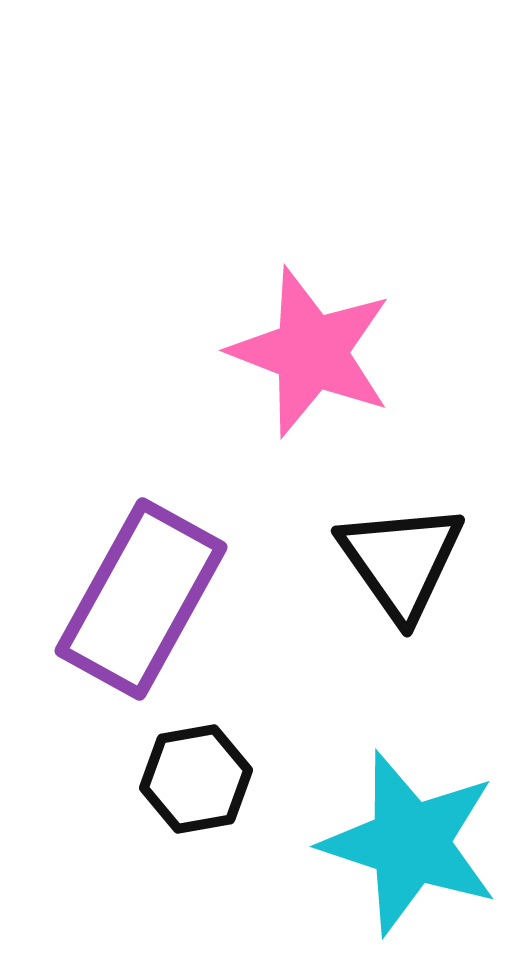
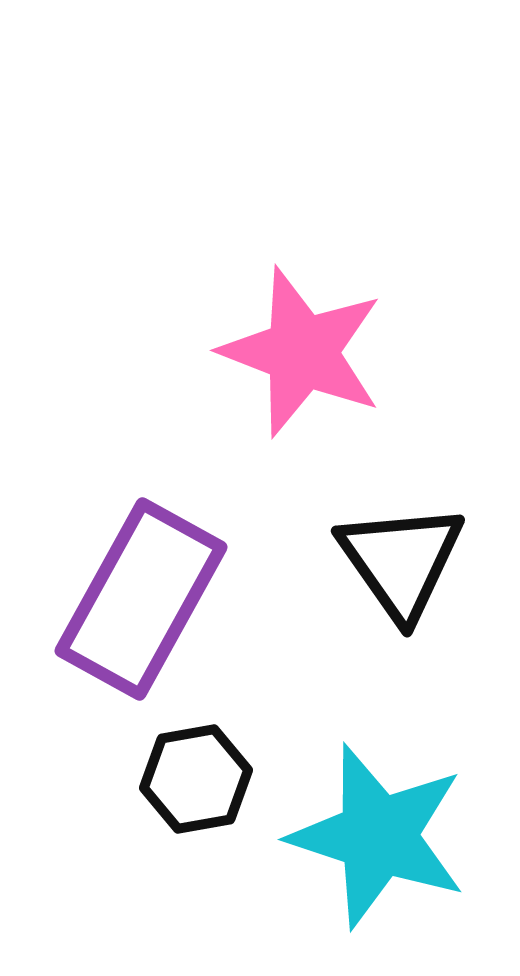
pink star: moved 9 px left
cyan star: moved 32 px left, 7 px up
